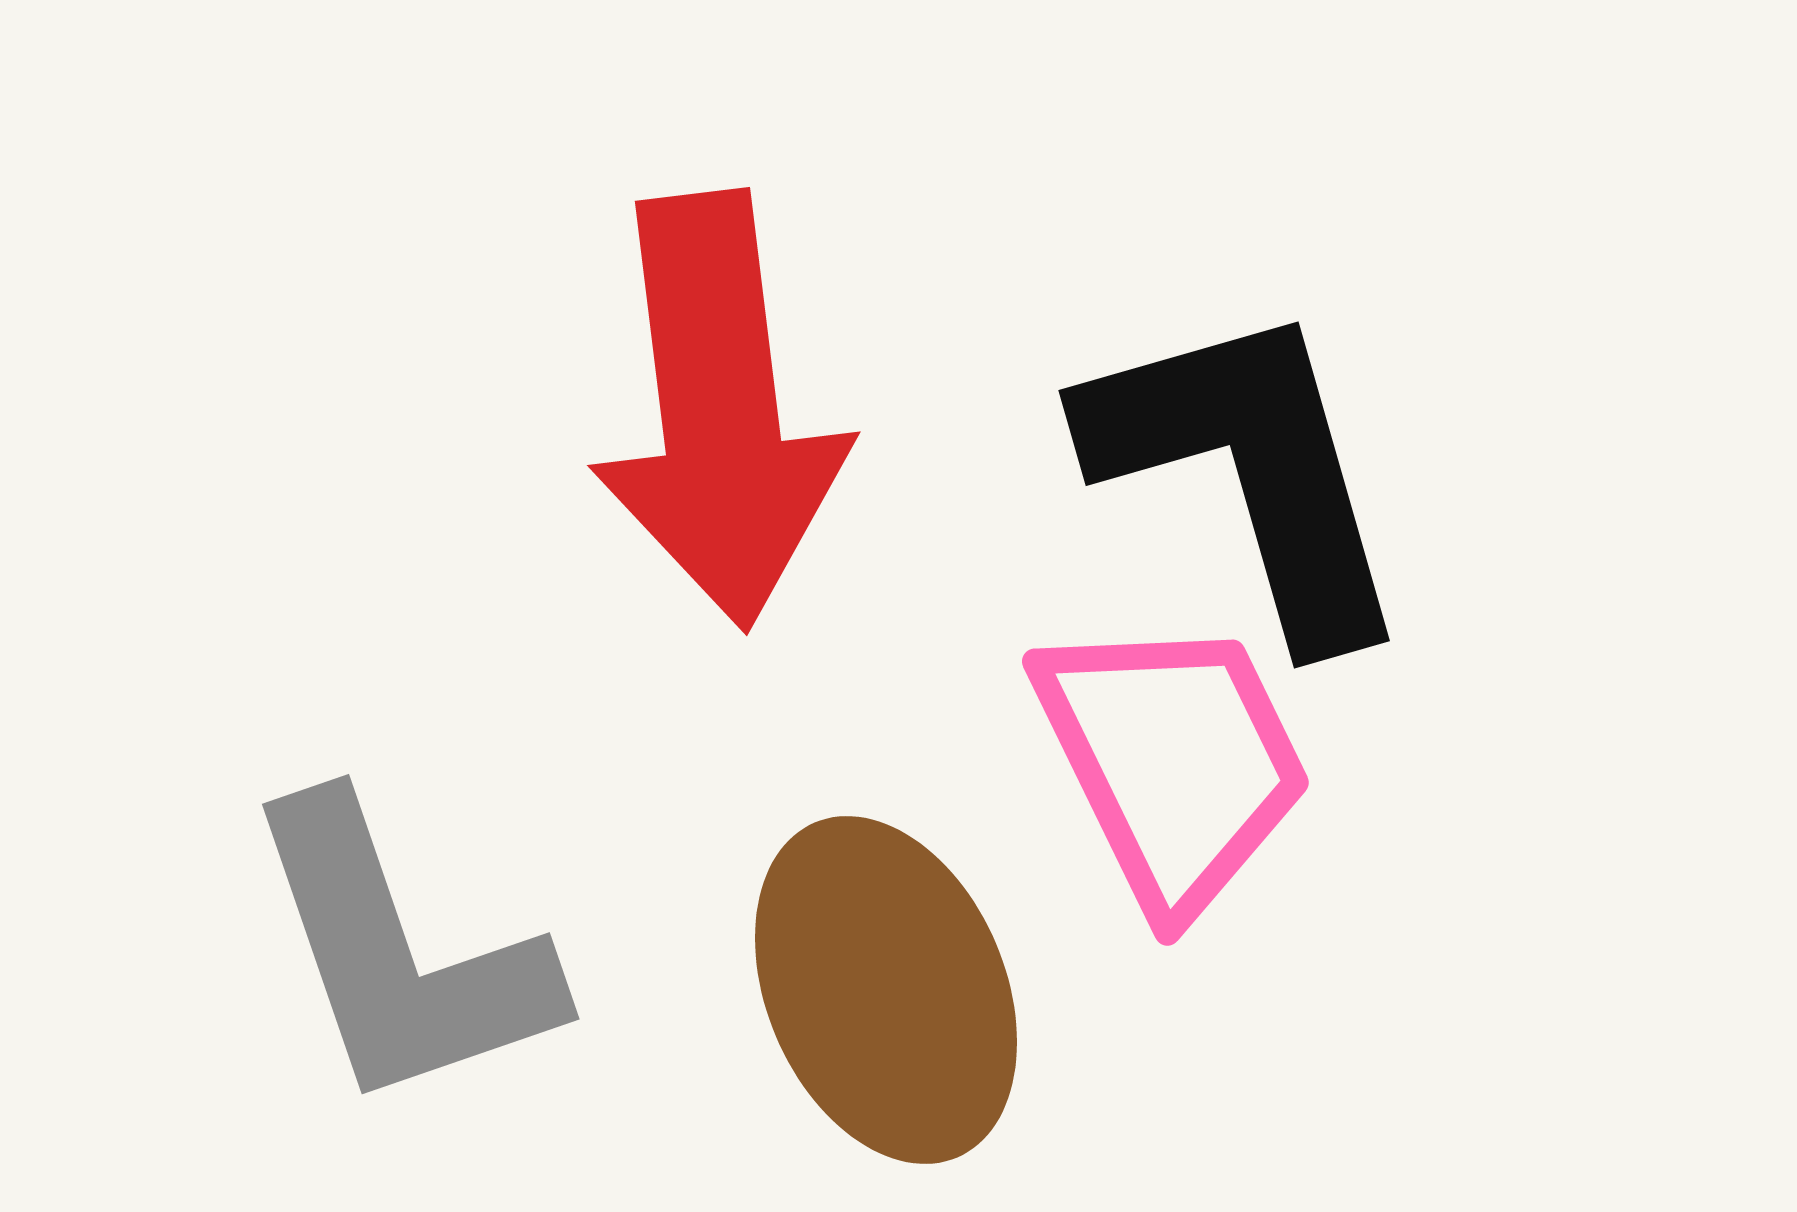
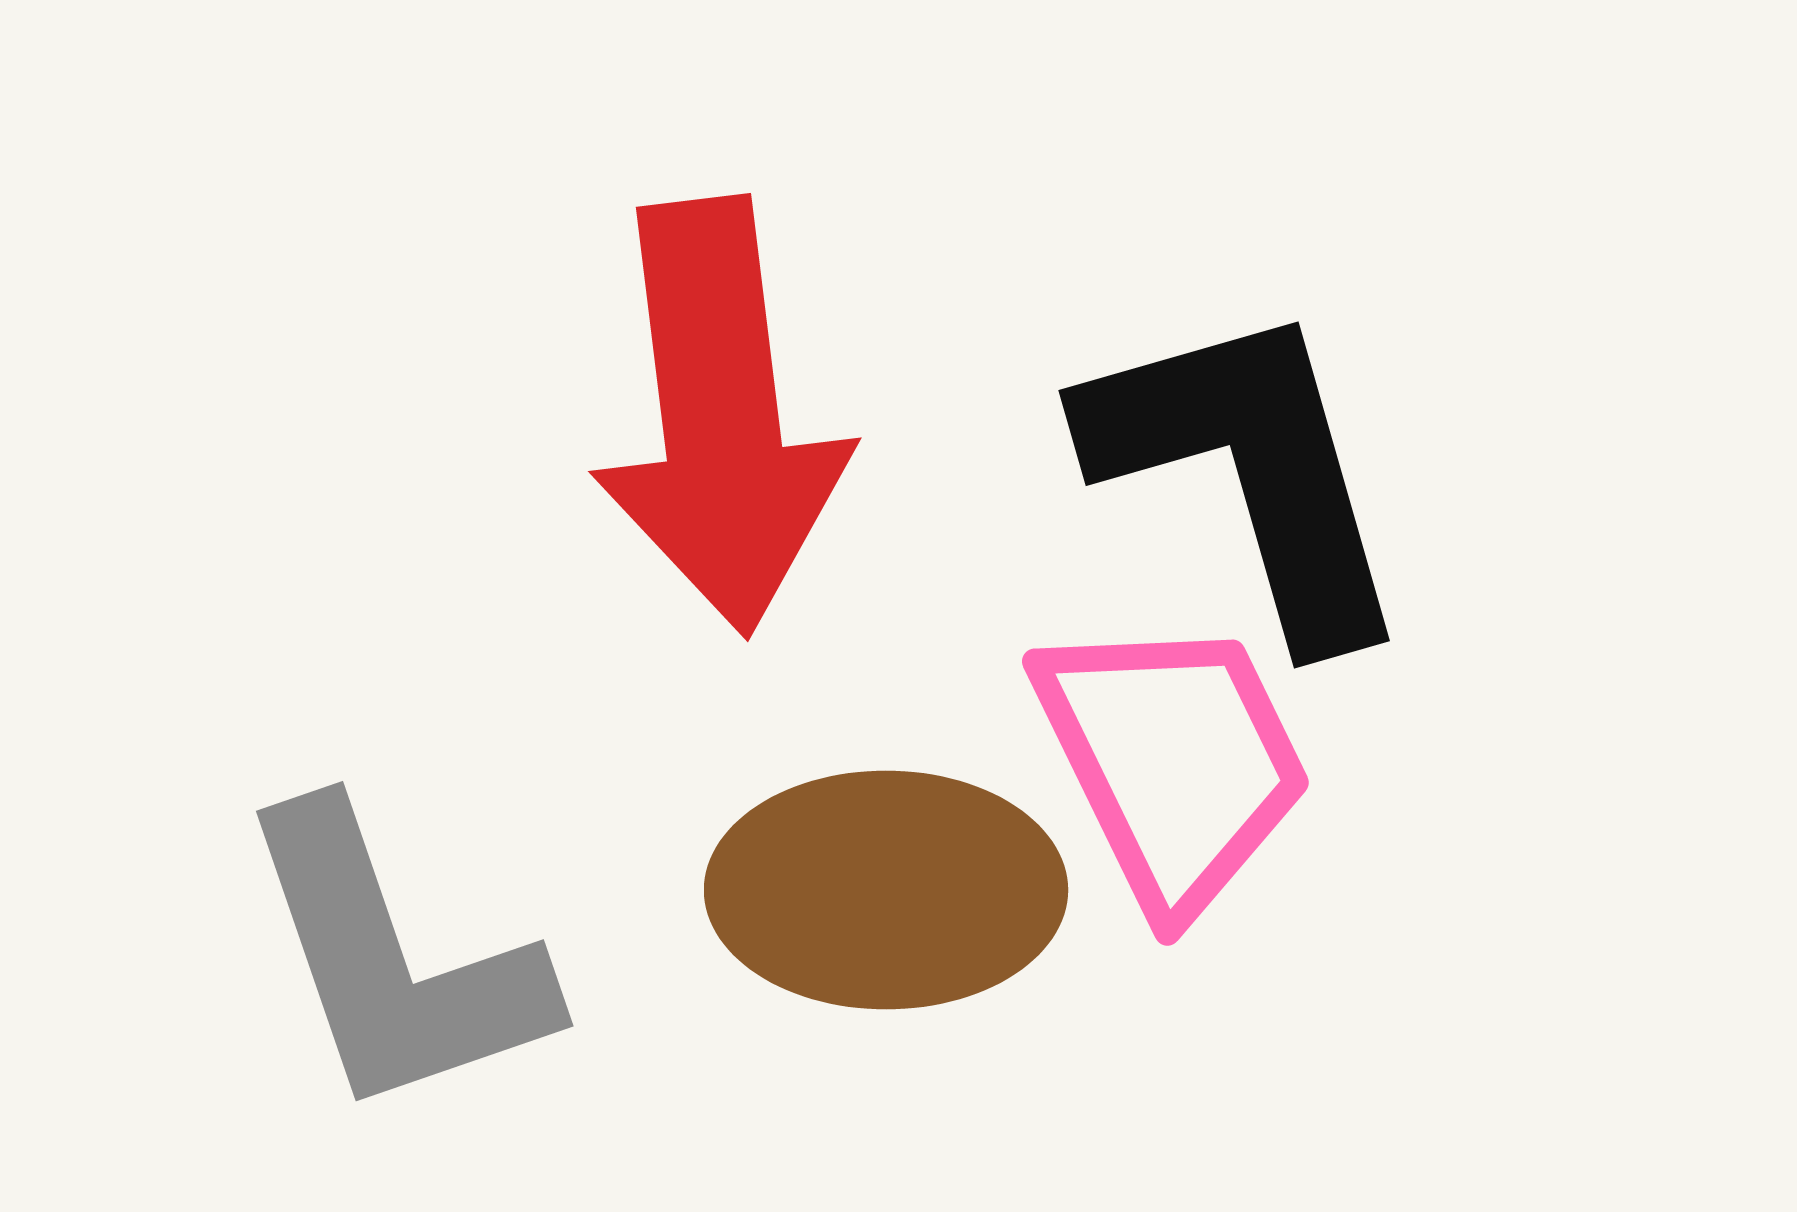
red arrow: moved 1 px right, 6 px down
gray L-shape: moved 6 px left, 7 px down
brown ellipse: moved 100 px up; rotated 67 degrees counterclockwise
